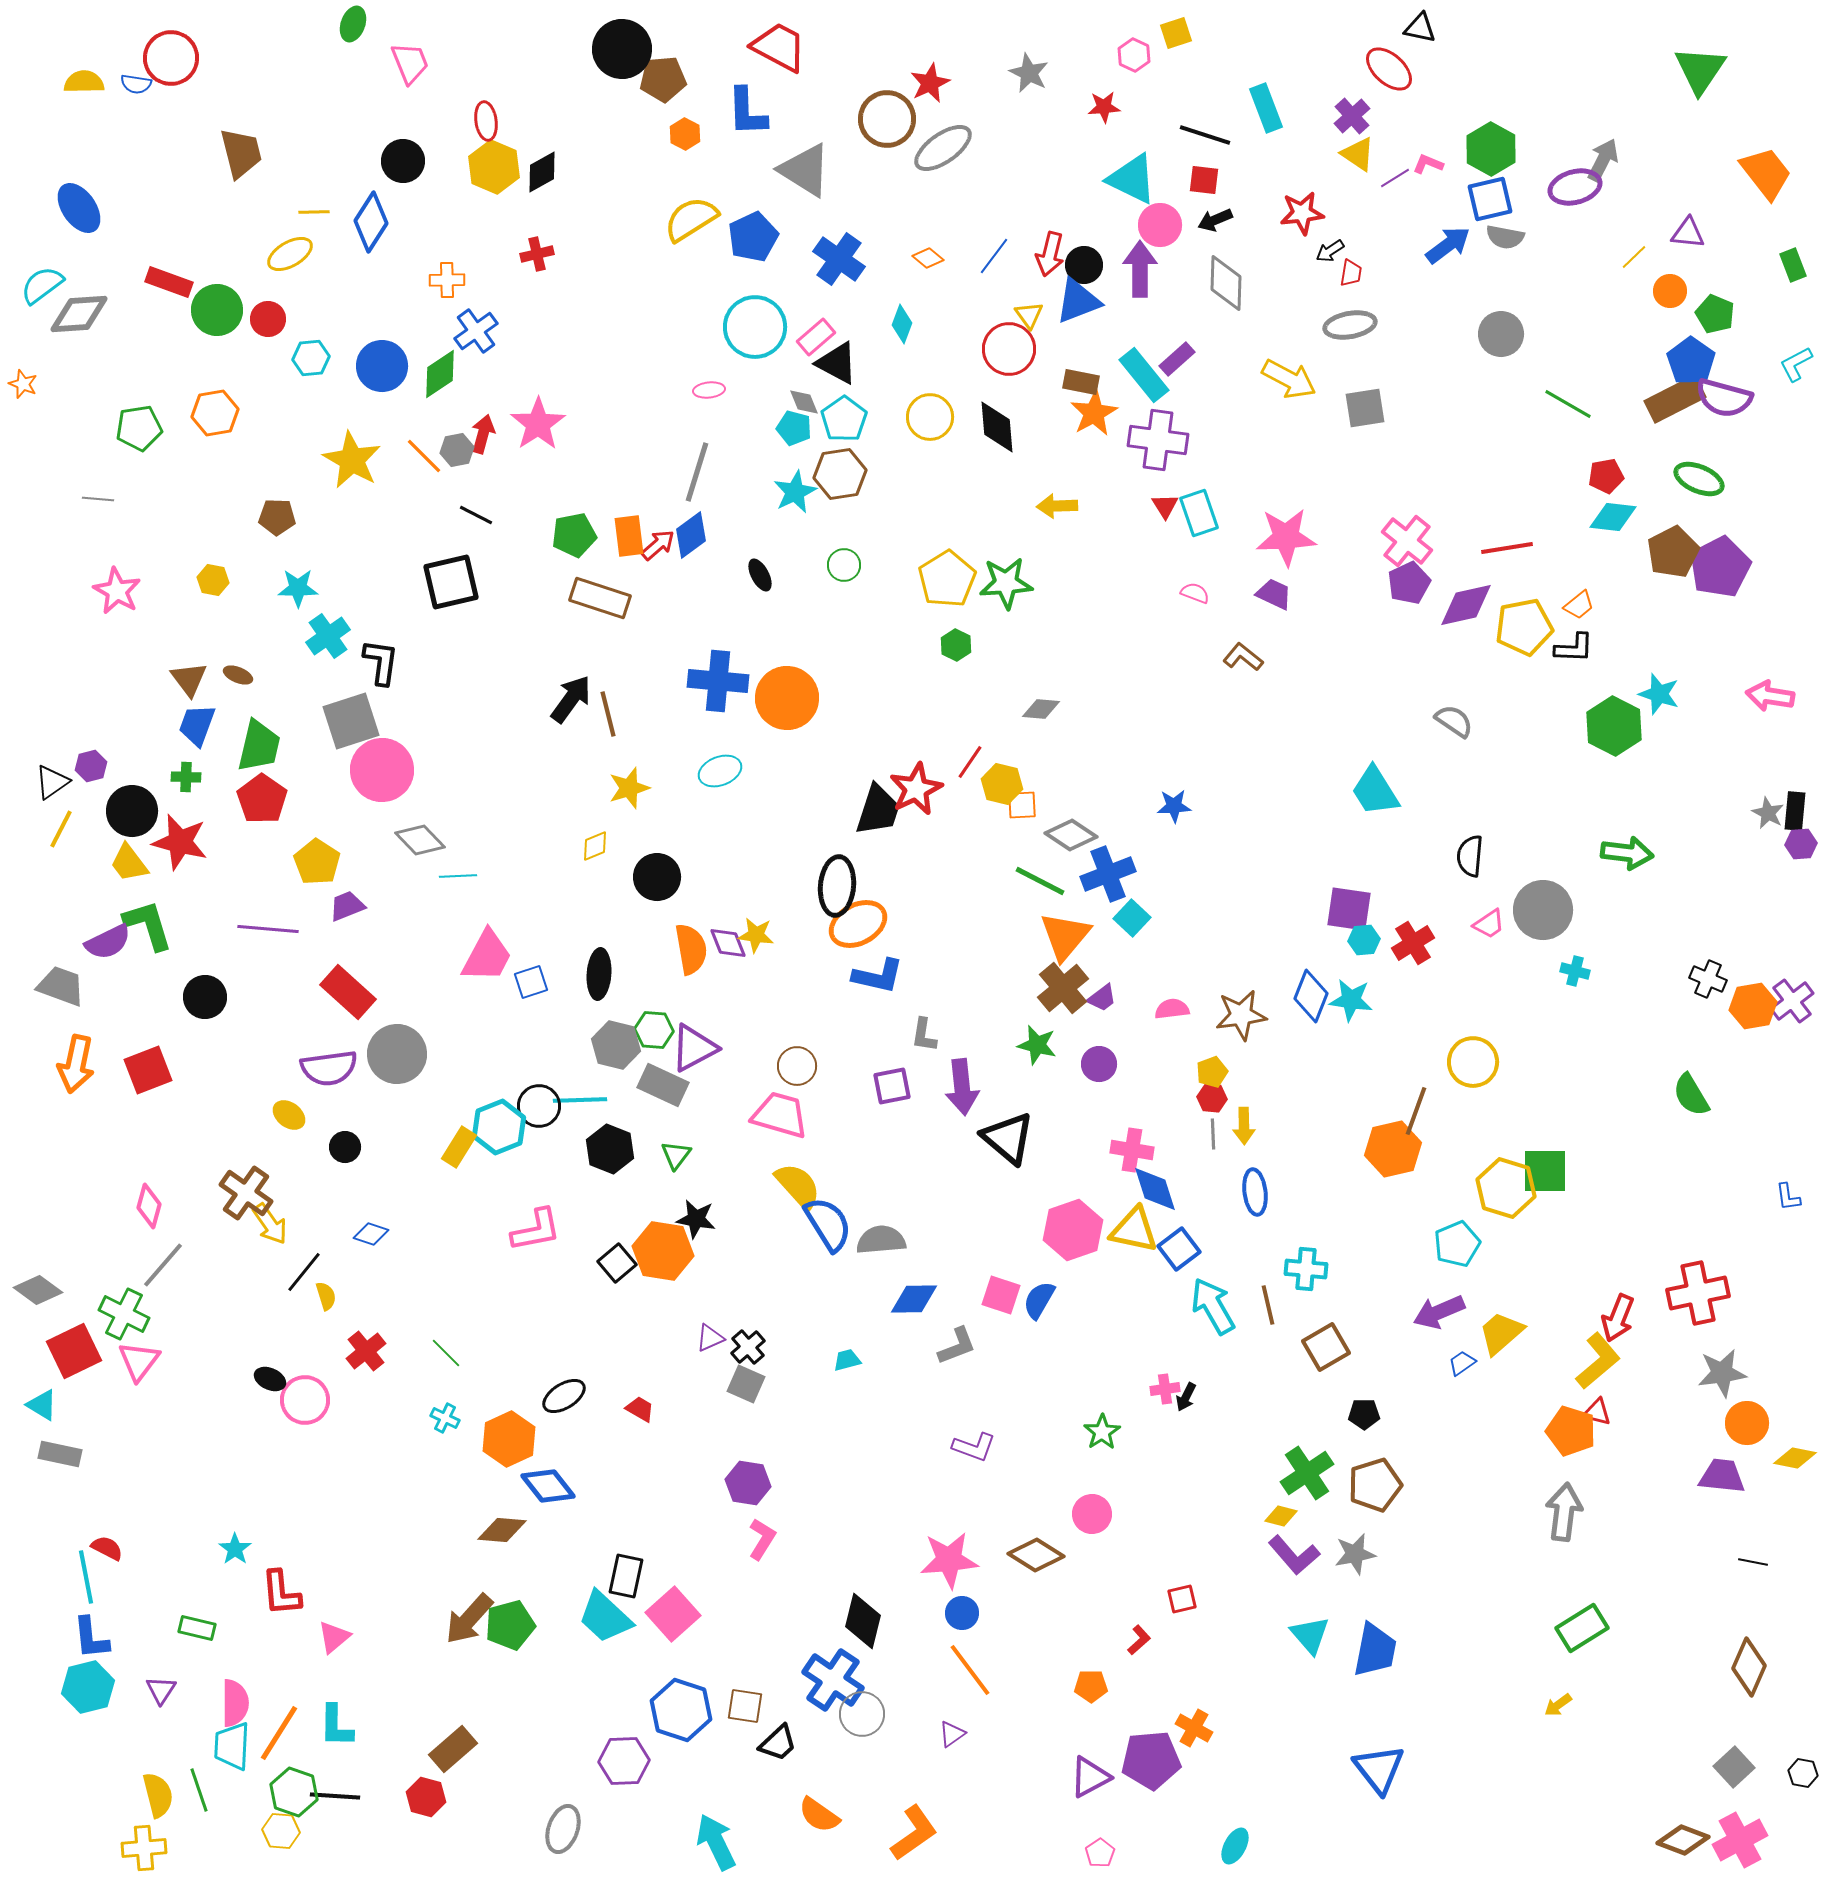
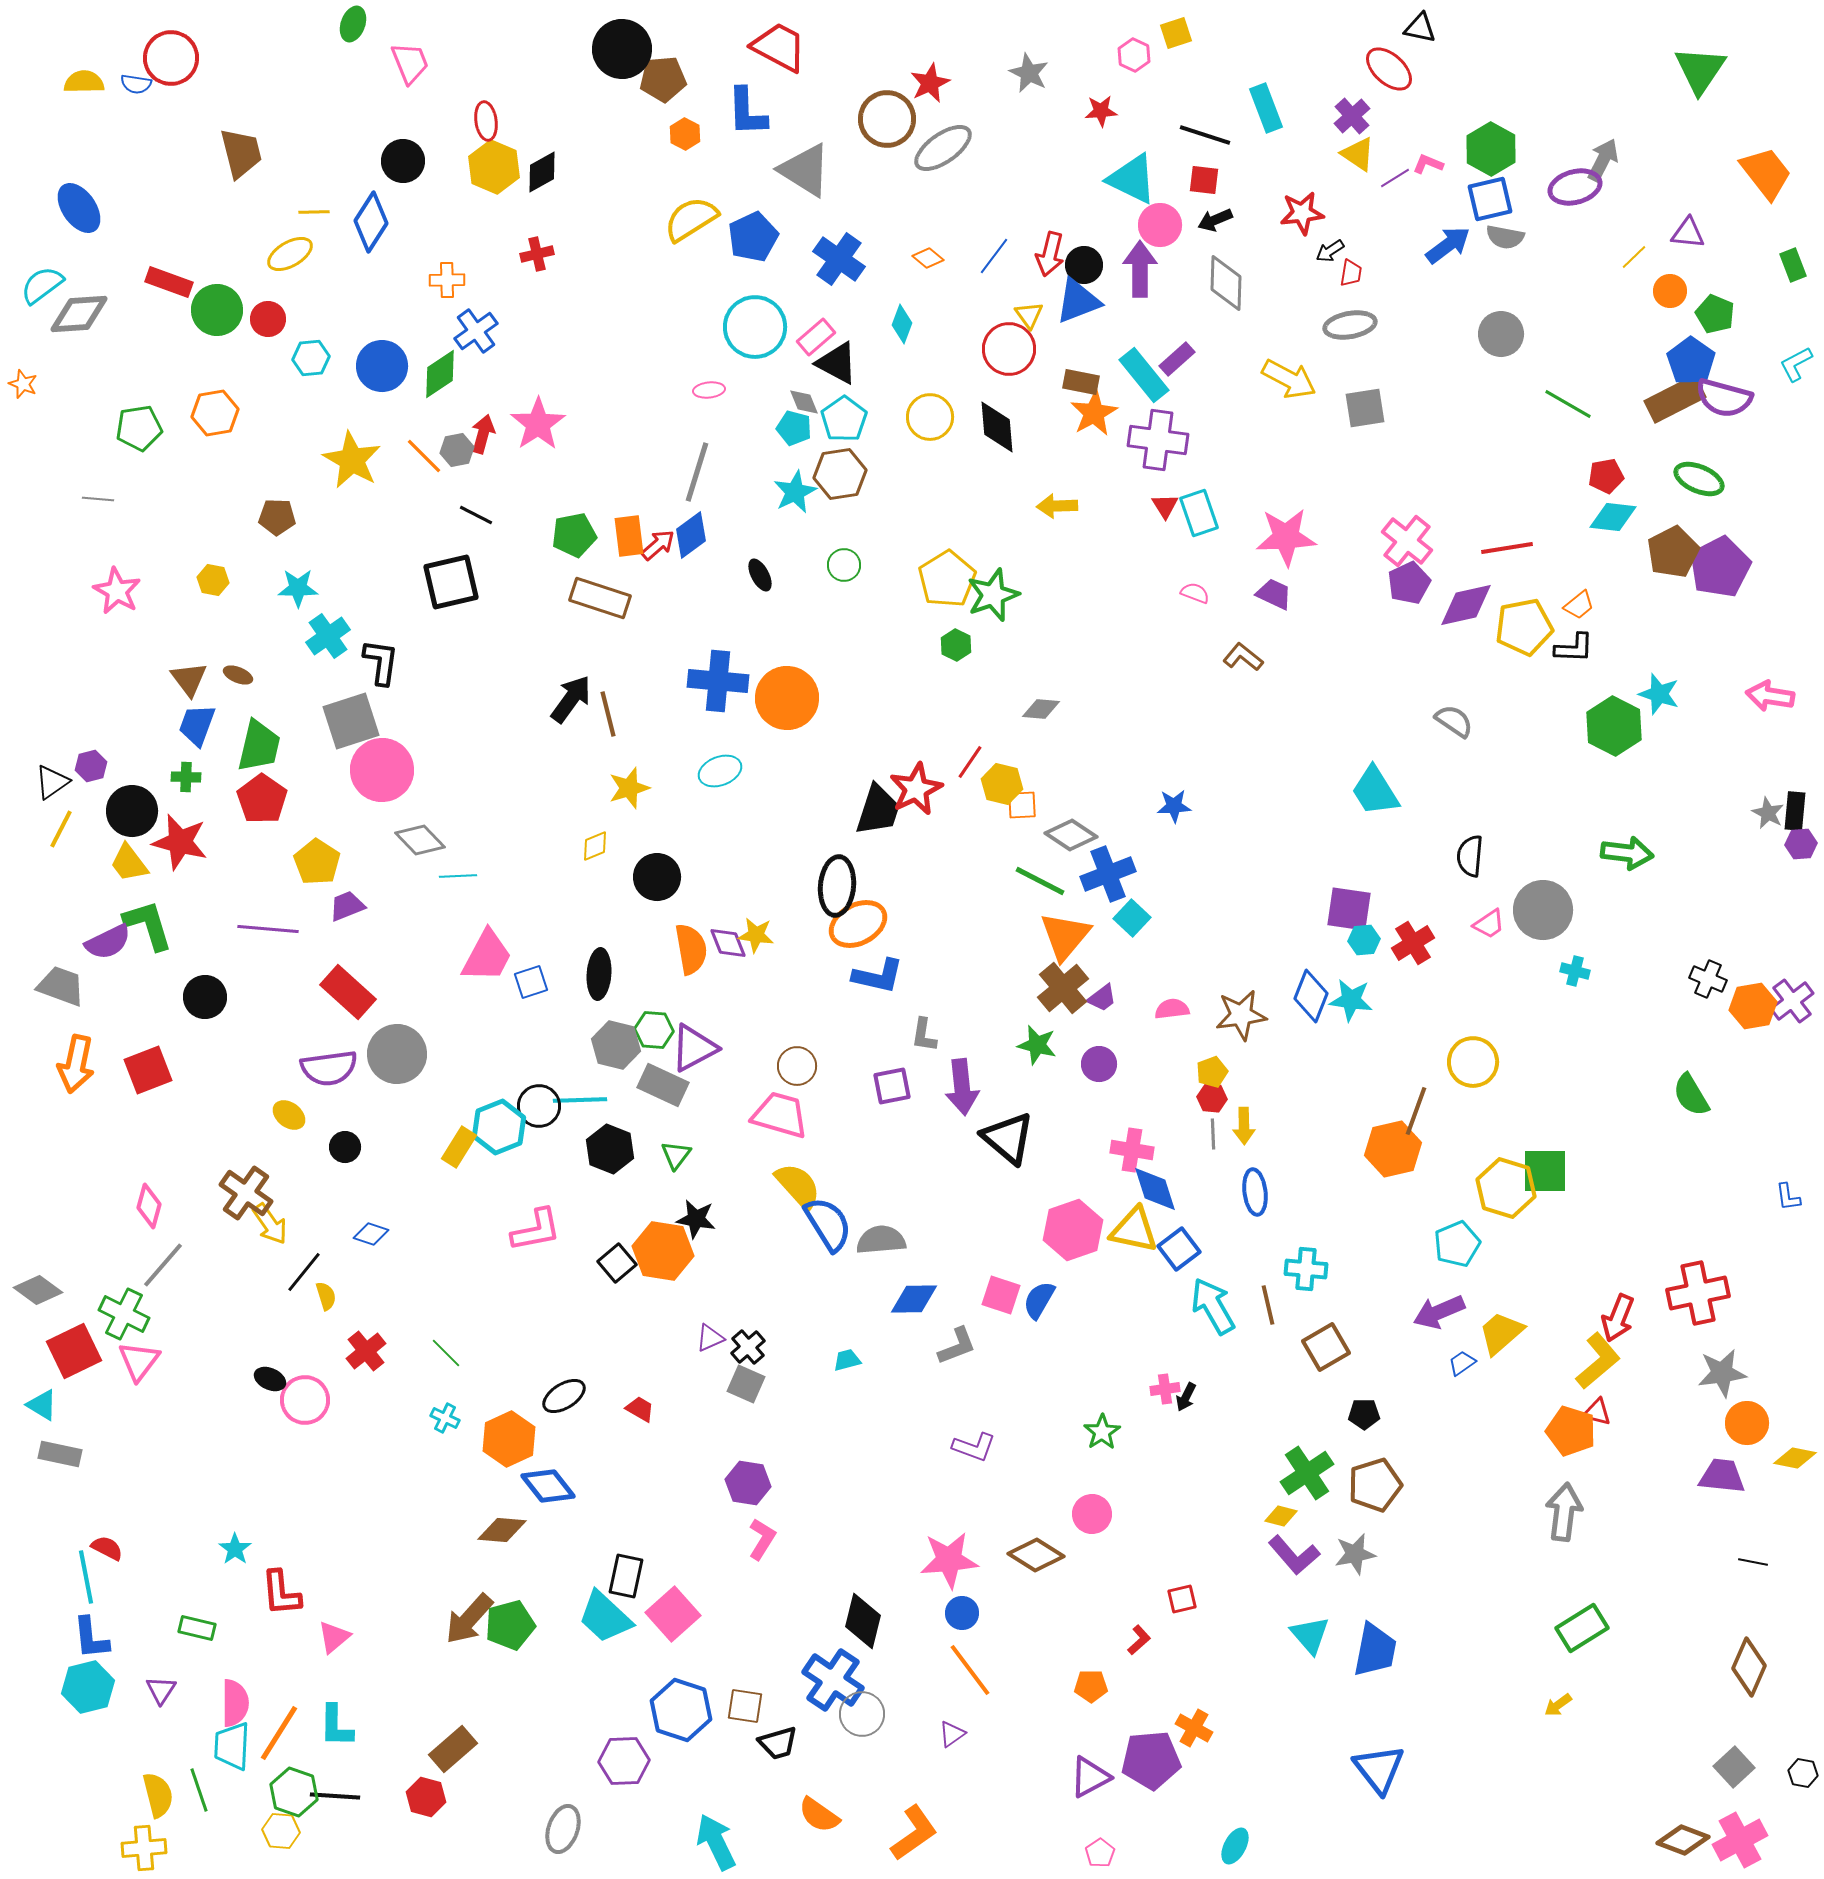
red star at (1104, 107): moved 3 px left, 4 px down
green star at (1006, 583): moved 13 px left, 12 px down; rotated 16 degrees counterclockwise
black trapezoid at (778, 1743): rotated 27 degrees clockwise
